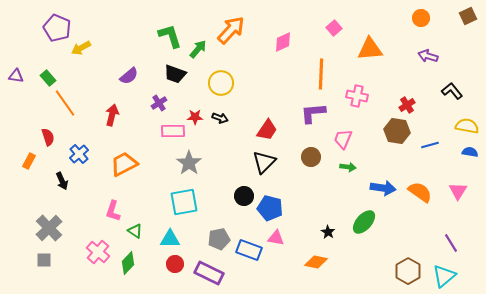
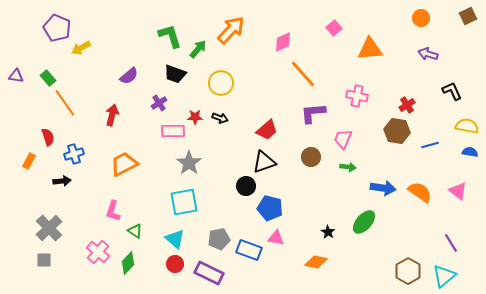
purple arrow at (428, 56): moved 2 px up
orange line at (321, 74): moved 18 px left; rotated 44 degrees counterclockwise
black L-shape at (452, 91): rotated 15 degrees clockwise
red trapezoid at (267, 130): rotated 15 degrees clockwise
blue cross at (79, 154): moved 5 px left; rotated 24 degrees clockwise
black triangle at (264, 162): rotated 25 degrees clockwise
black arrow at (62, 181): rotated 72 degrees counterclockwise
pink triangle at (458, 191): rotated 24 degrees counterclockwise
black circle at (244, 196): moved 2 px right, 10 px up
cyan triangle at (170, 239): moved 5 px right; rotated 40 degrees clockwise
